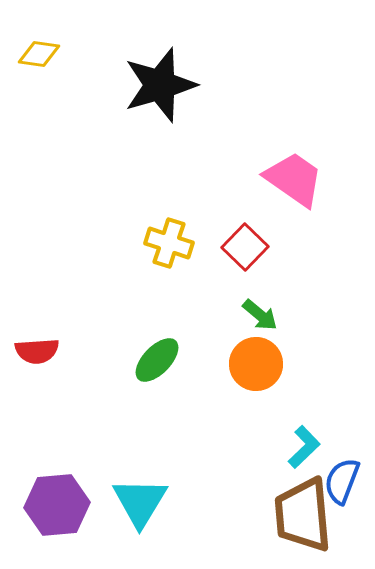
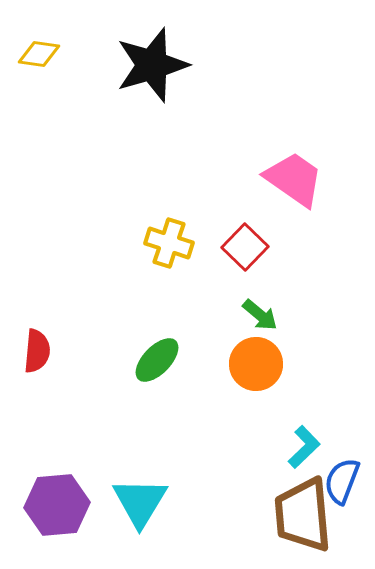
black star: moved 8 px left, 20 px up
red semicircle: rotated 81 degrees counterclockwise
